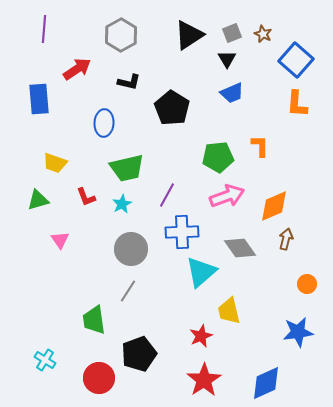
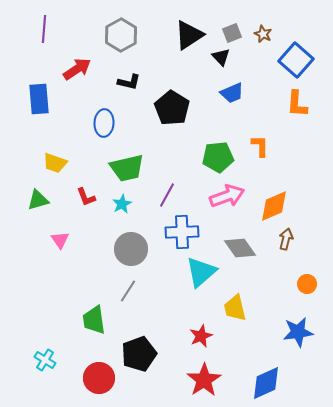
black triangle at (227, 59): moved 6 px left, 2 px up; rotated 12 degrees counterclockwise
yellow trapezoid at (229, 311): moved 6 px right, 3 px up
